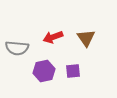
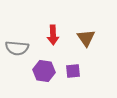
red arrow: moved 2 px up; rotated 72 degrees counterclockwise
purple hexagon: rotated 20 degrees clockwise
